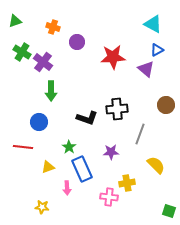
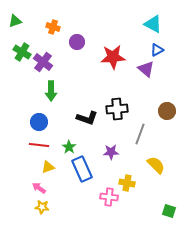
brown circle: moved 1 px right, 6 px down
red line: moved 16 px right, 2 px up
yellow cross: rotated 21 degrees clockwise
pink arrow: moved 28 px left; rotated 128 degrees clockwise
